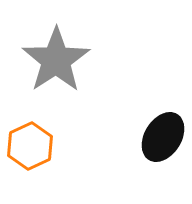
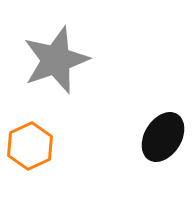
gray star: rotated 14 degrees clockwise
